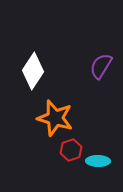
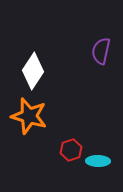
purple semicircle: moved 15 px up; rotated 20 degrees counterclockwise
orange star: moved 26 px left, 2 px up
